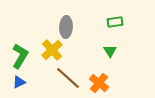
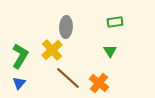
blue triangle: moved 1 px down; rotated 24 degrees counterclockwise
